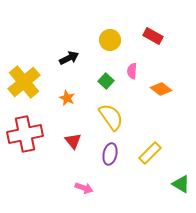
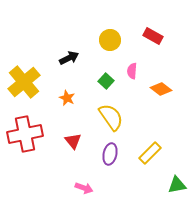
green triangle: moved 4 px left, 1 px down; rotated 42 degrees counterclockwise
